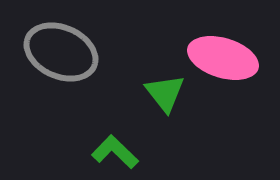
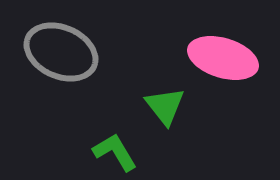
green triangle: moved 13 px down
green L-shape: rotated 15 degrees clockwise
